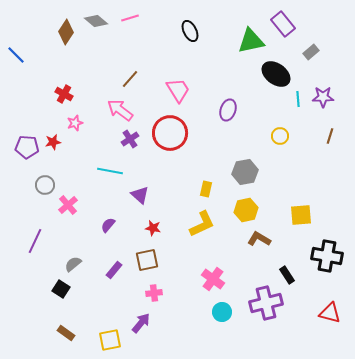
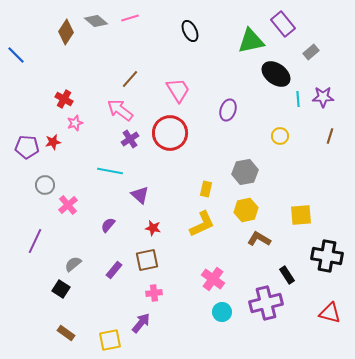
red cross at (64, 94): moved 5 px down
